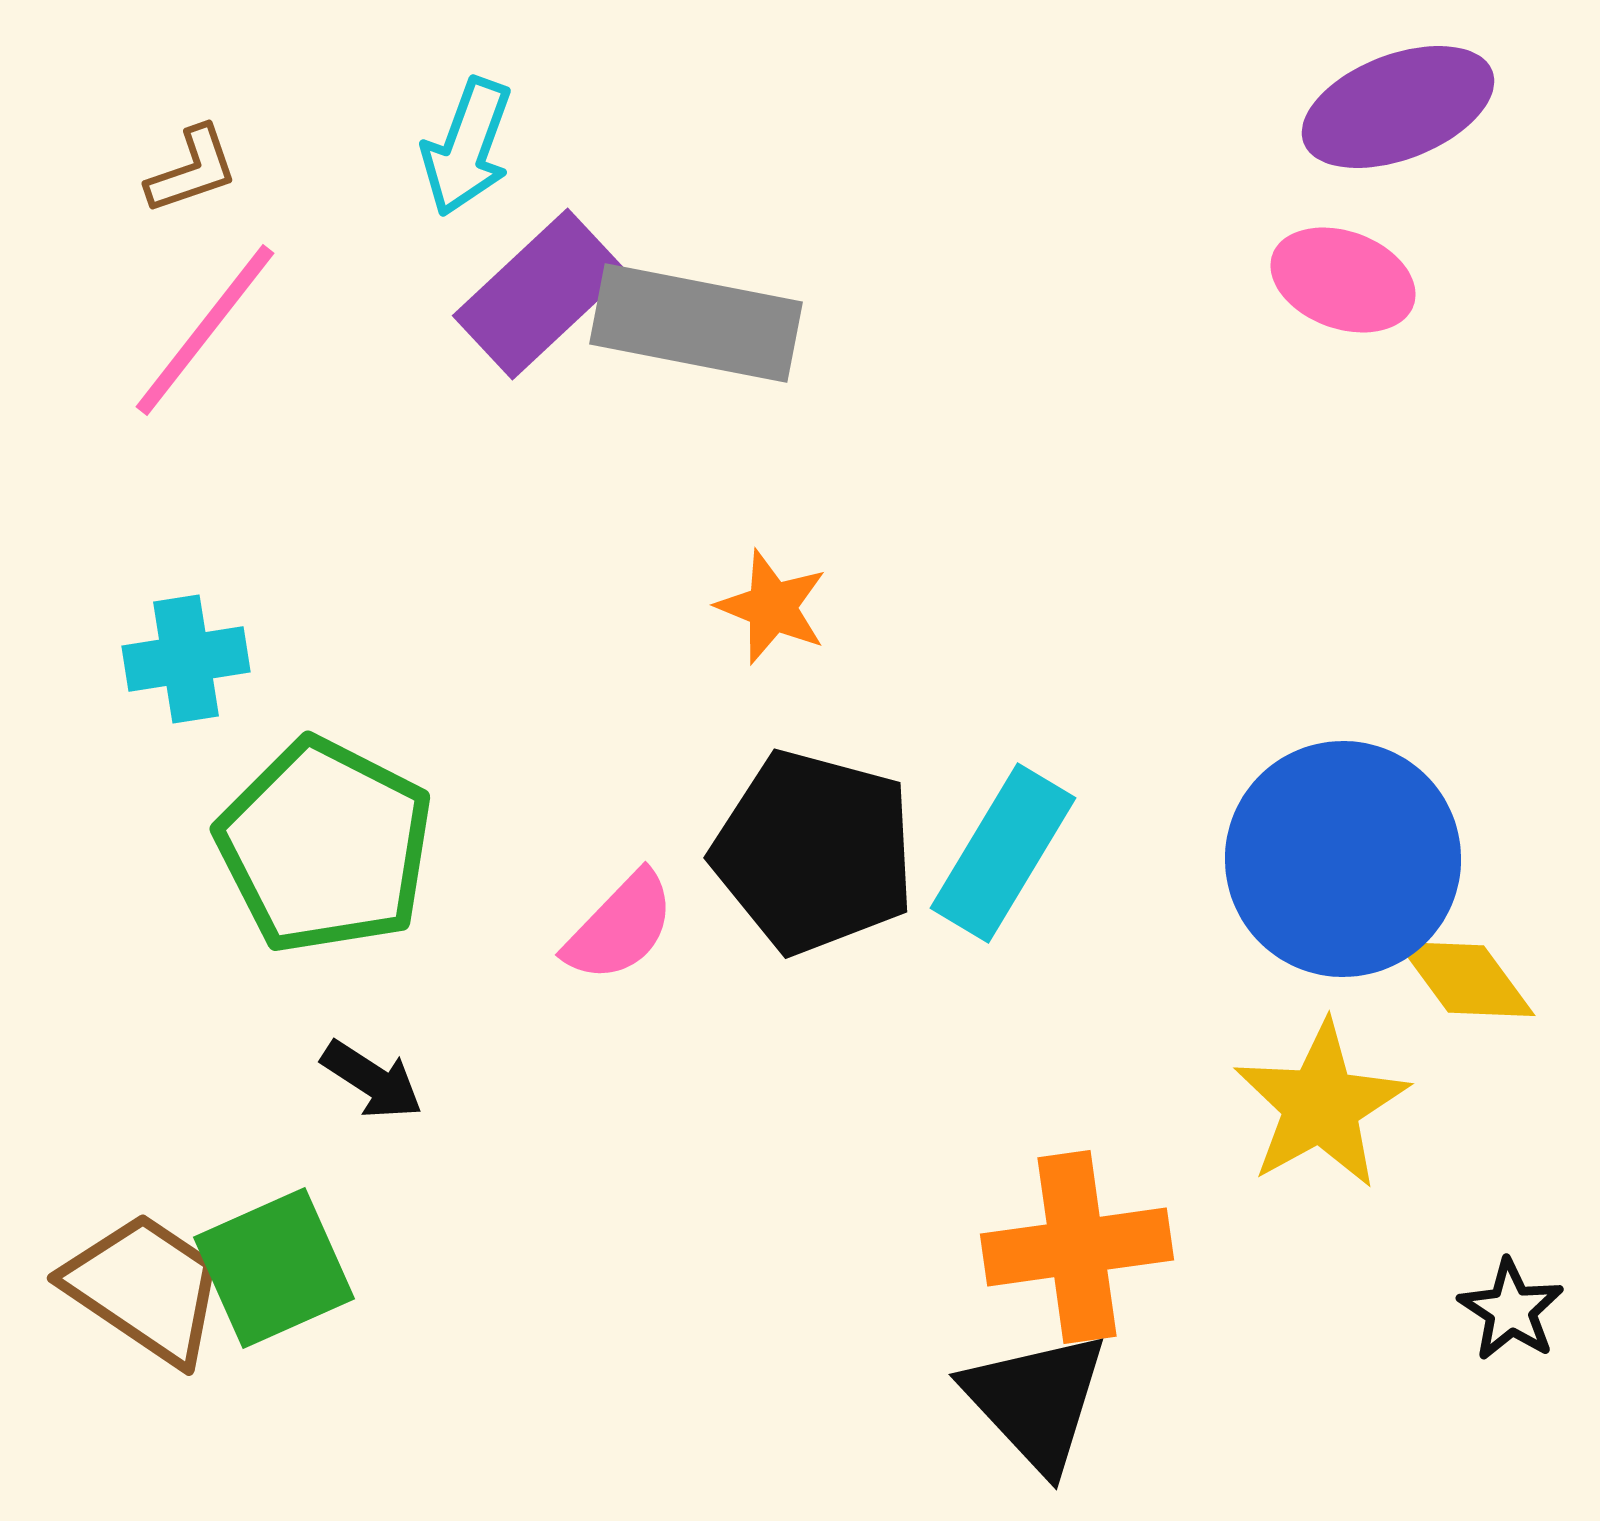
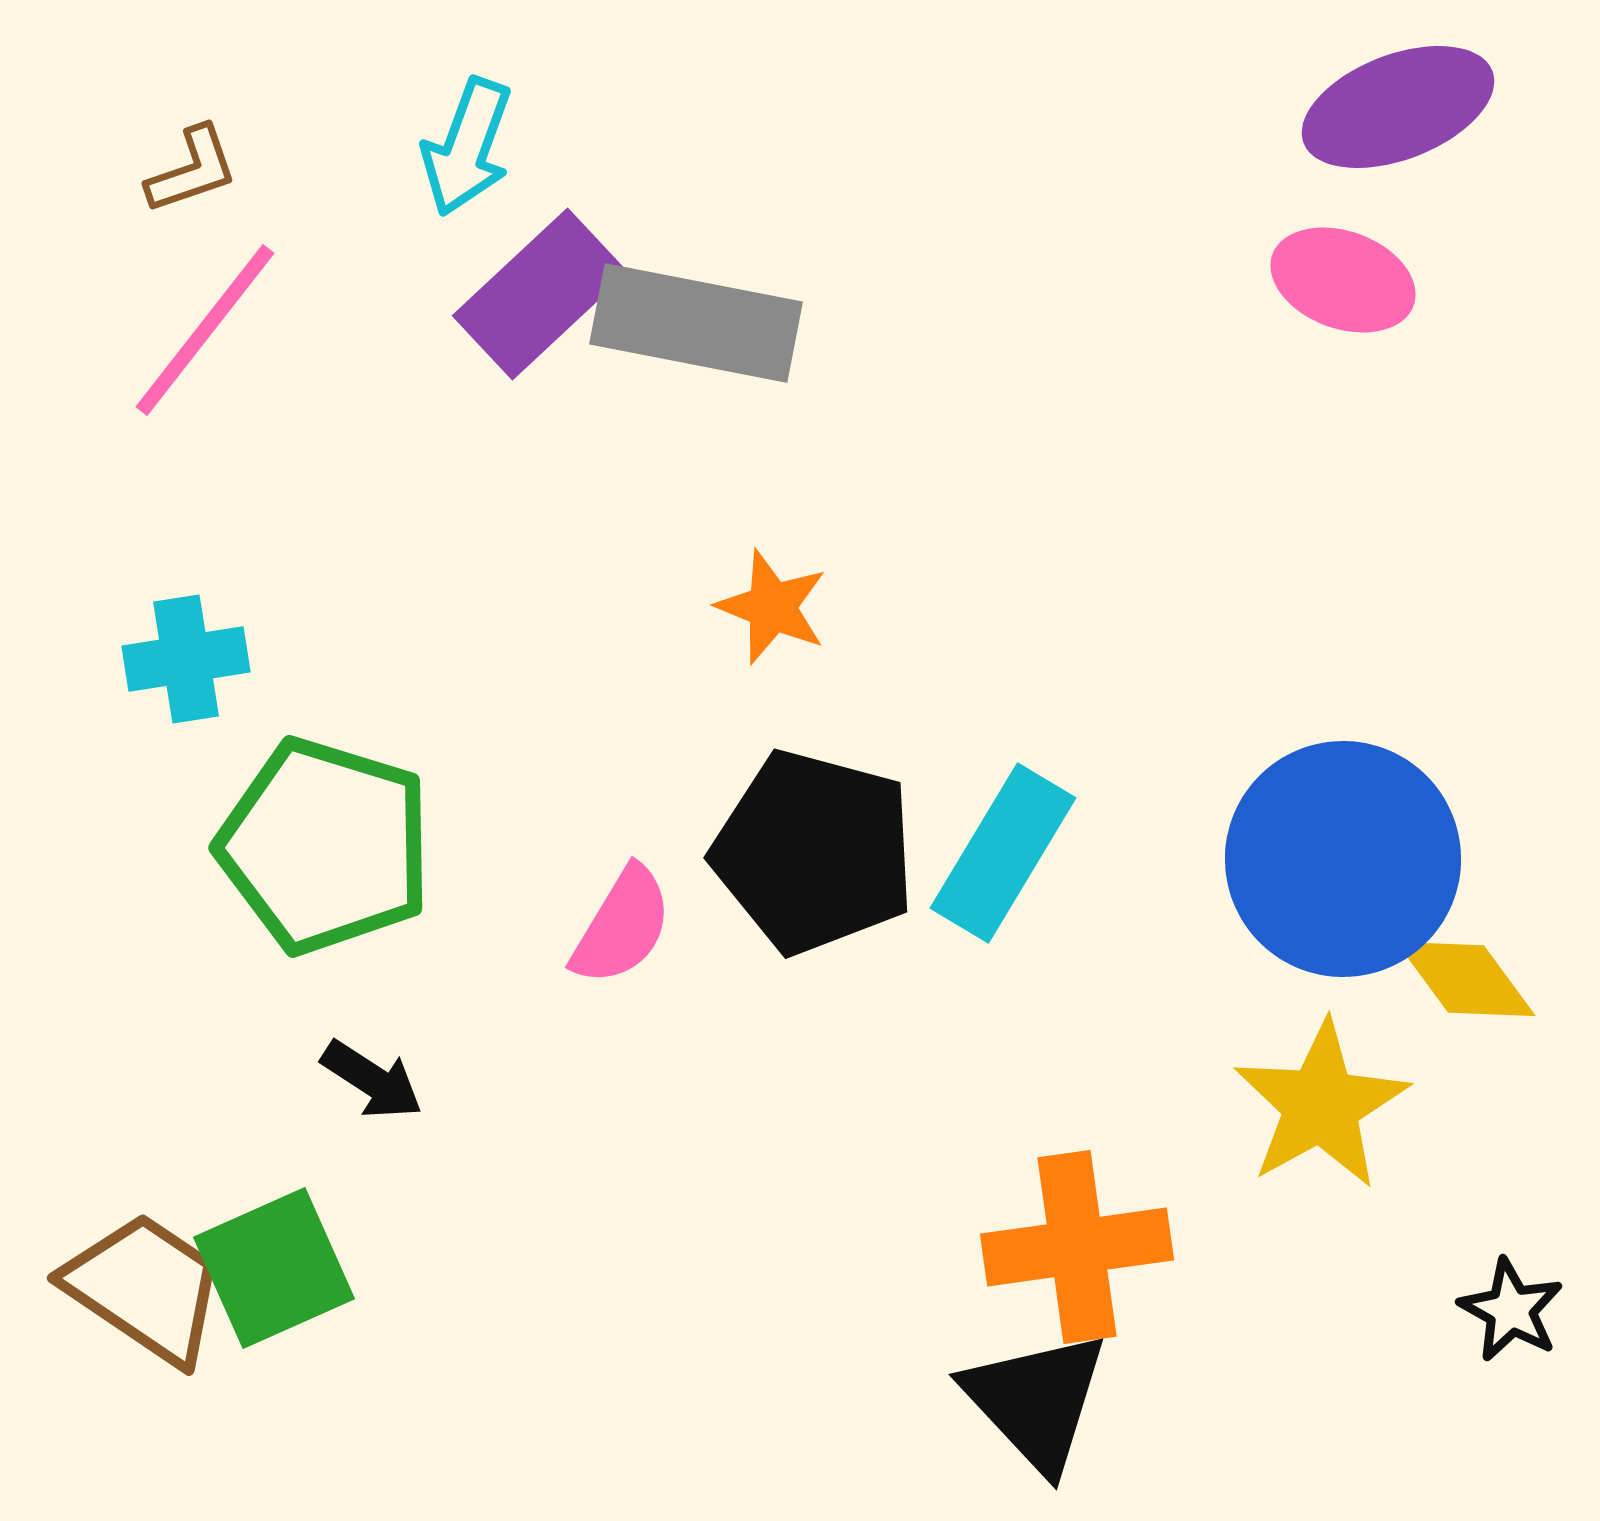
green pentagon: rotated 10 degrees counterclockwise
pink semicircle: moved 2 px right, 1 px up; rotated 13 degrees counterclockwise
black star: rotated 4 degrees counterclockwise
